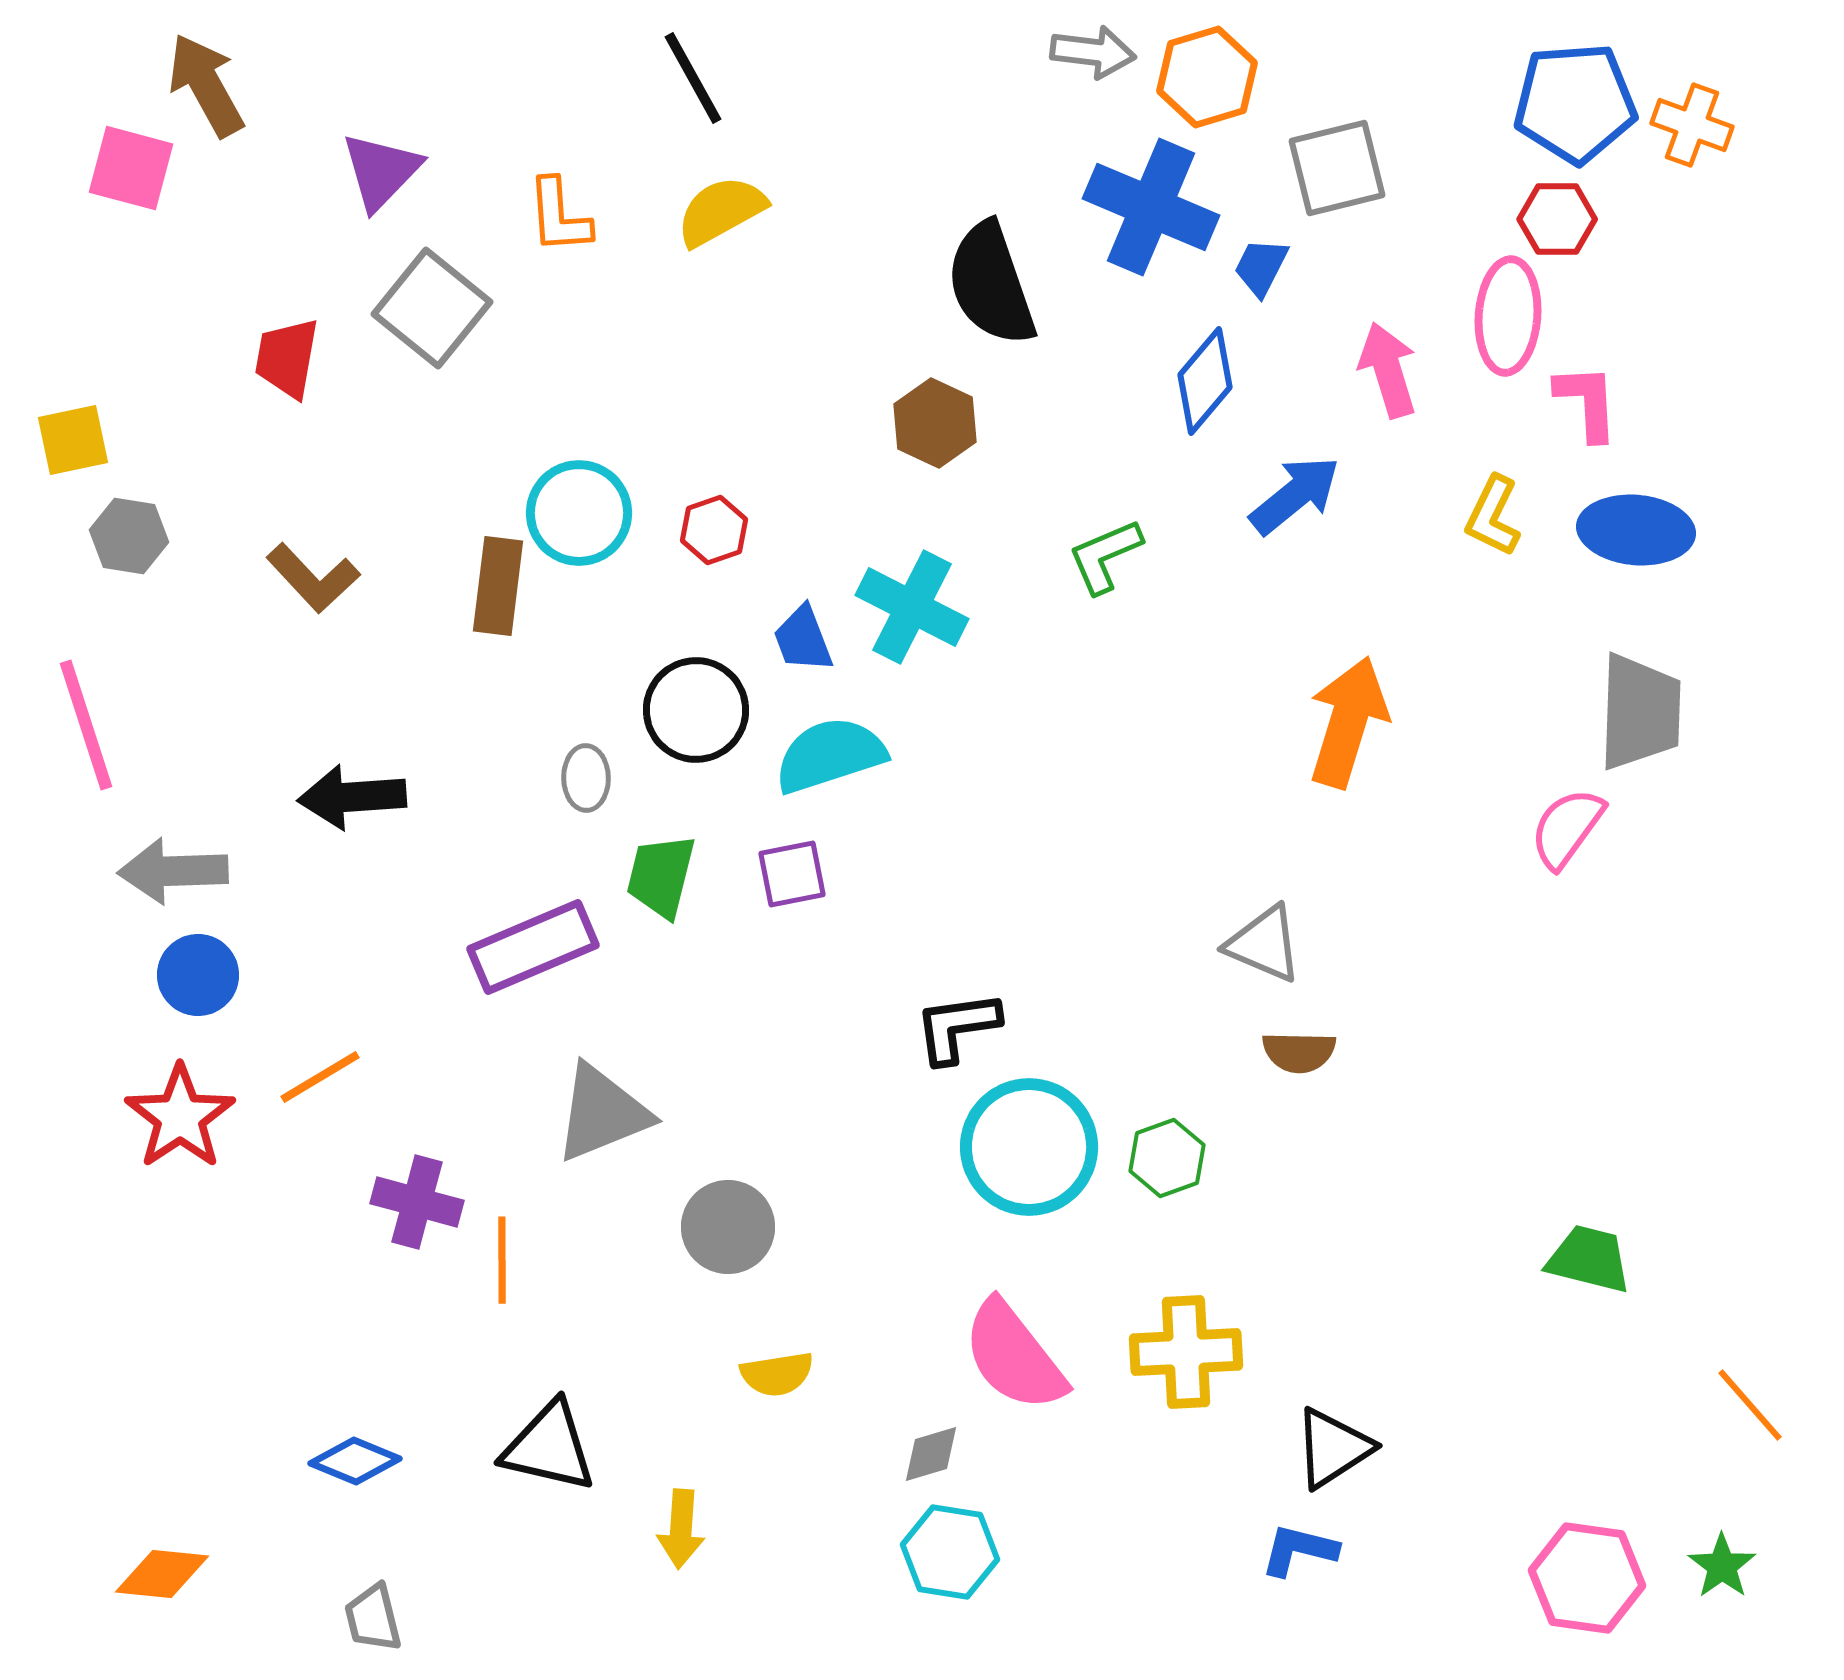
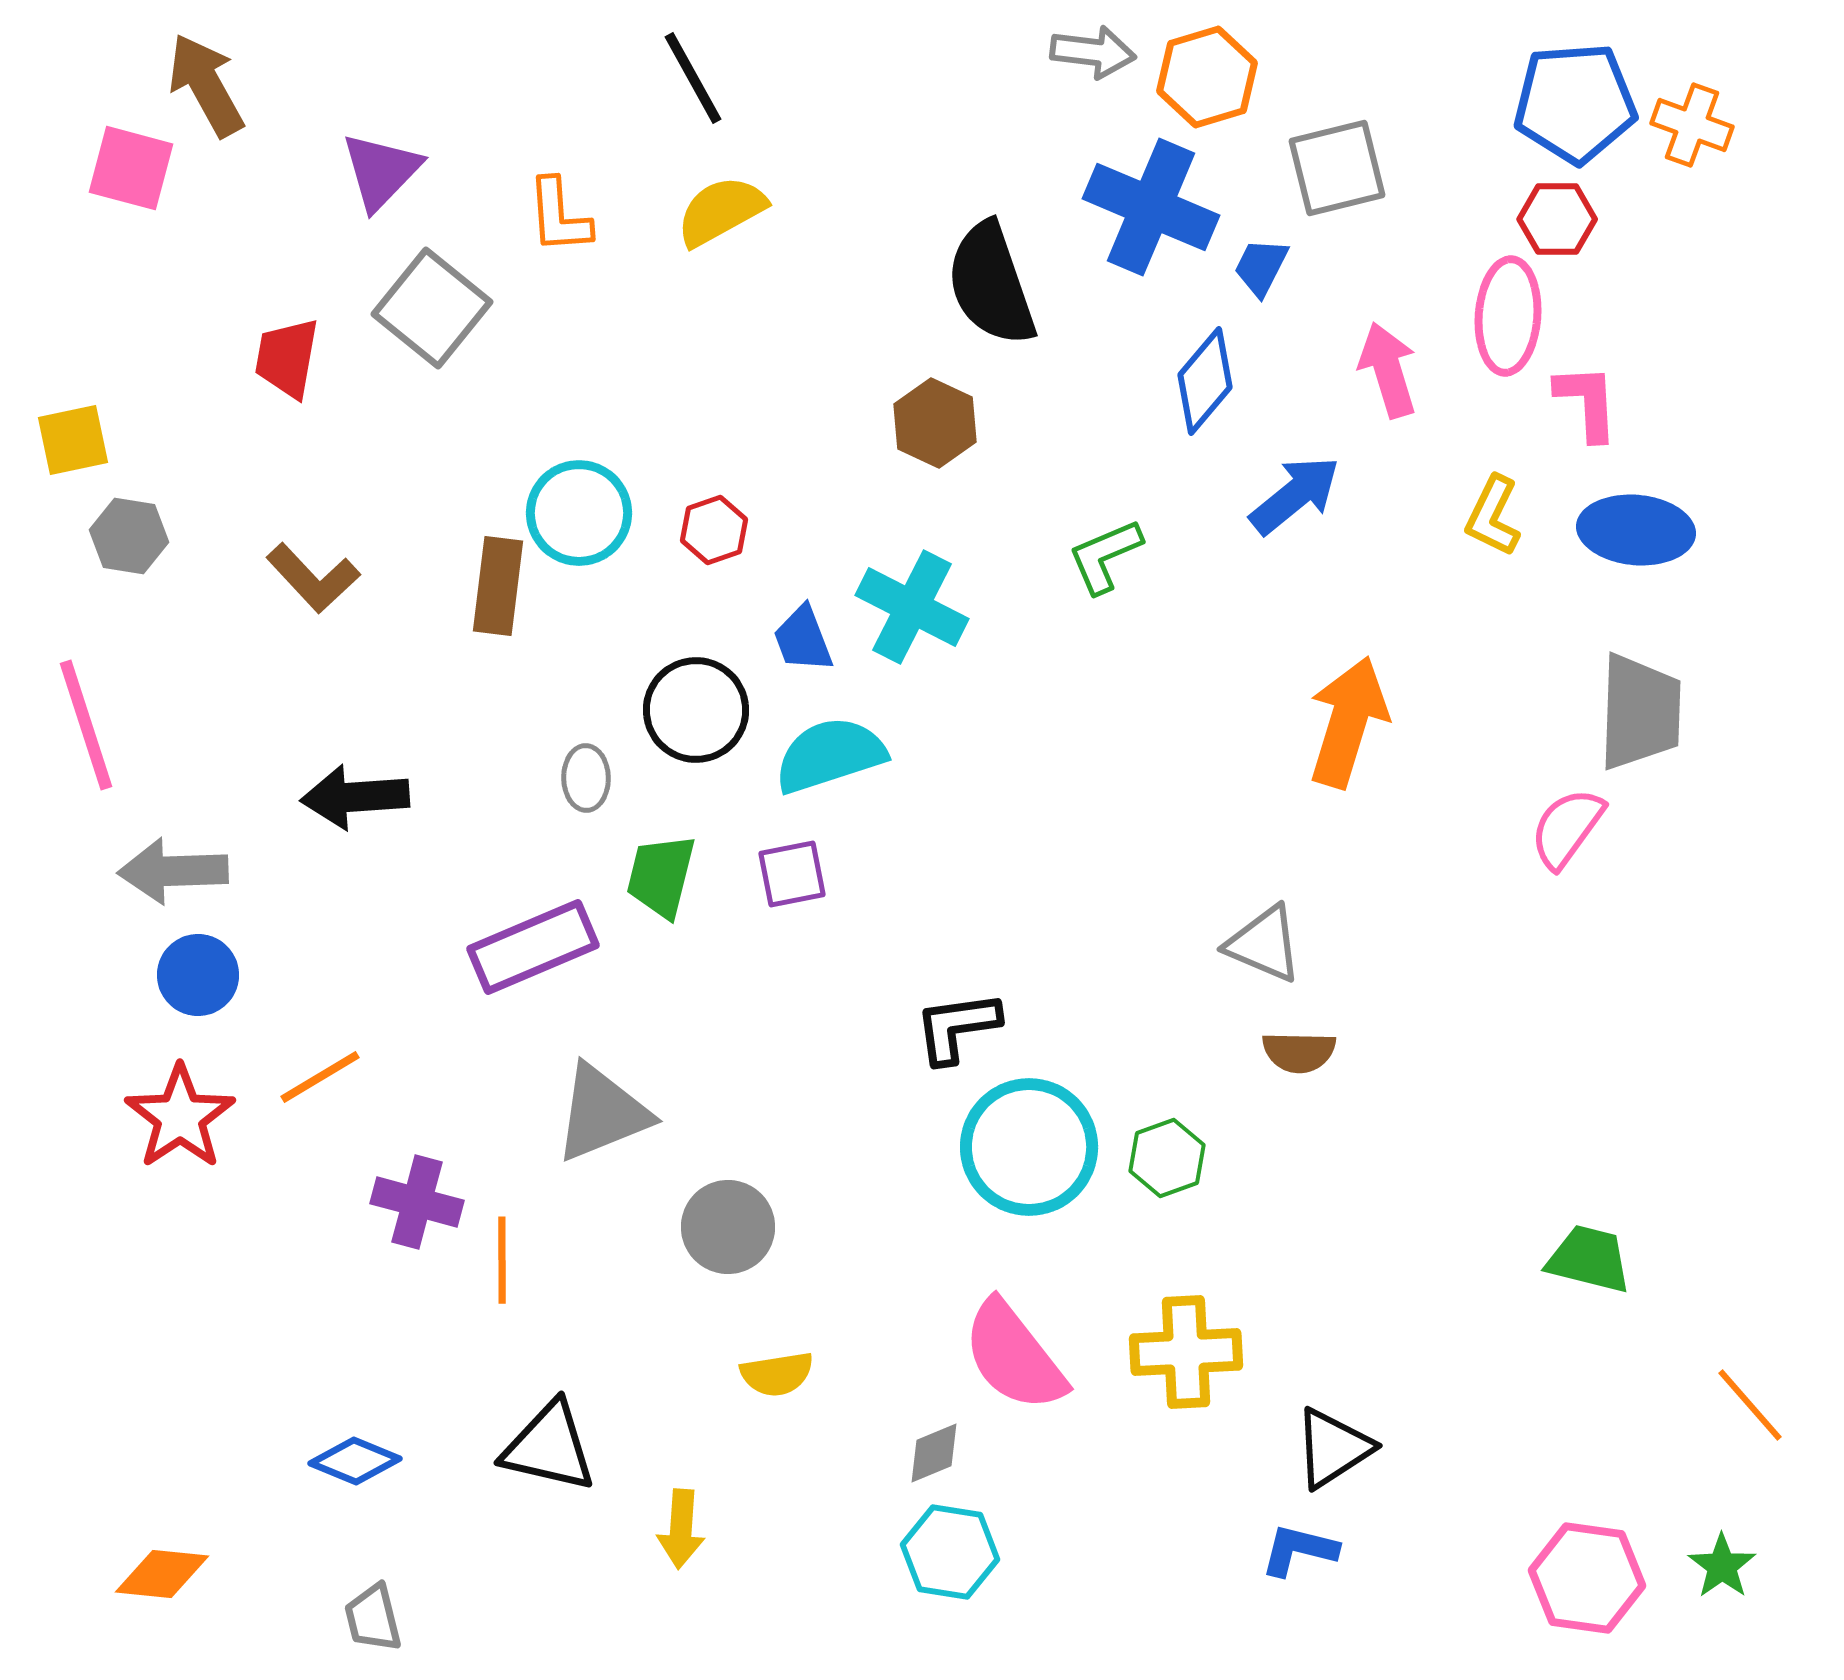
black arrow at (352, 797): moved 3 px right
gray diamond at (931, 1454): moved 3 px right, 1 px up; rotated 6 degrees counterclockwise
